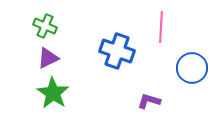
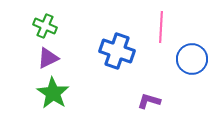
blue circle: moved 9 px up
